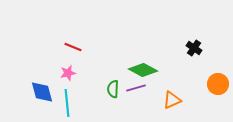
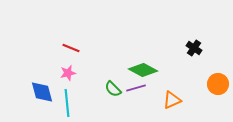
red line: moved 2 px left, 1 px down
green semicircle: rotated 48 degrees counterclockwise
